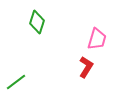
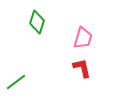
pink trapezoid: moved 14 px left, 1 px up
red L-shape: moved 4 px left, 1 px down; rotated 45 degrees counterclockwise
